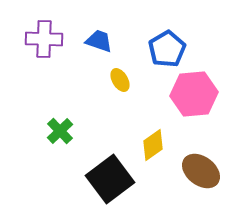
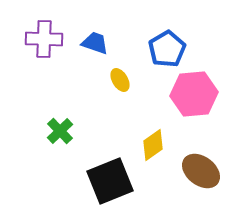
blue trapezoid: moved 4 px left, 2 px down
black square: moved 2 px down; rotated 15 degrees clockwise
